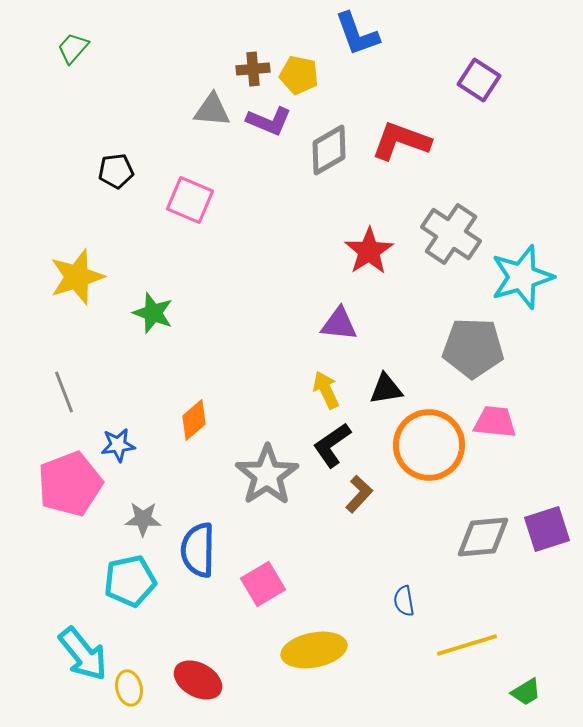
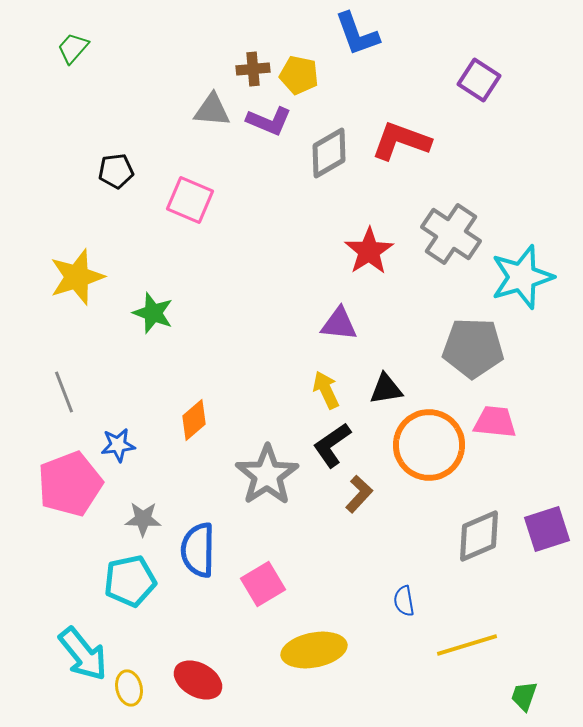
gray diamond at (329, 150): moved 3 px down
gray diamond at (483, 537): moved 4 px left, 1 px up; rotated 18 degrees counterclockwise
green trapezoid at (526, 692): moved 2 px left, 4 px down; rotated 140 degrees clockwise
